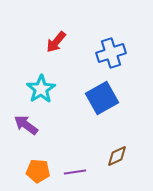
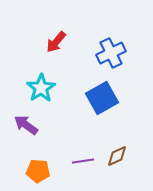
blue cross: rotated 8 degrees counterclockwise
cyan star: moved 1 px up
purple line: moved 8 px right, 11 px up
